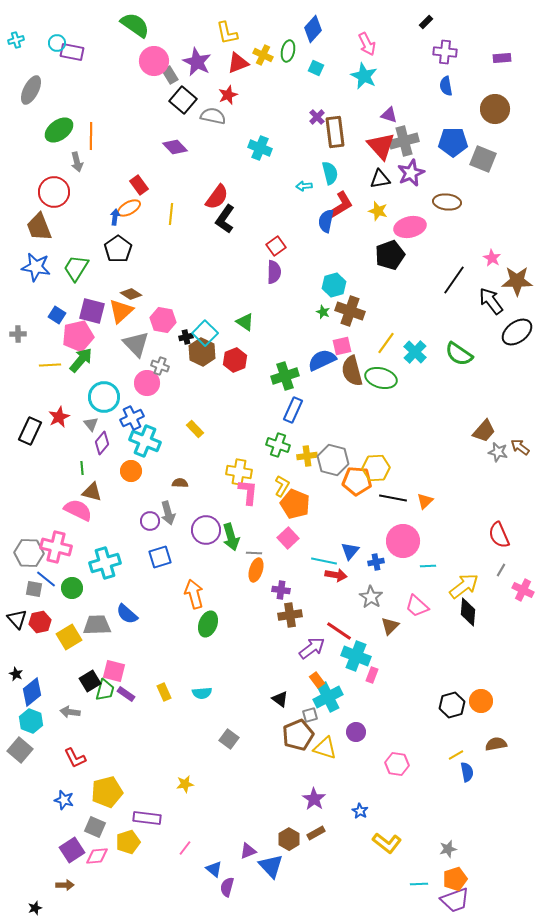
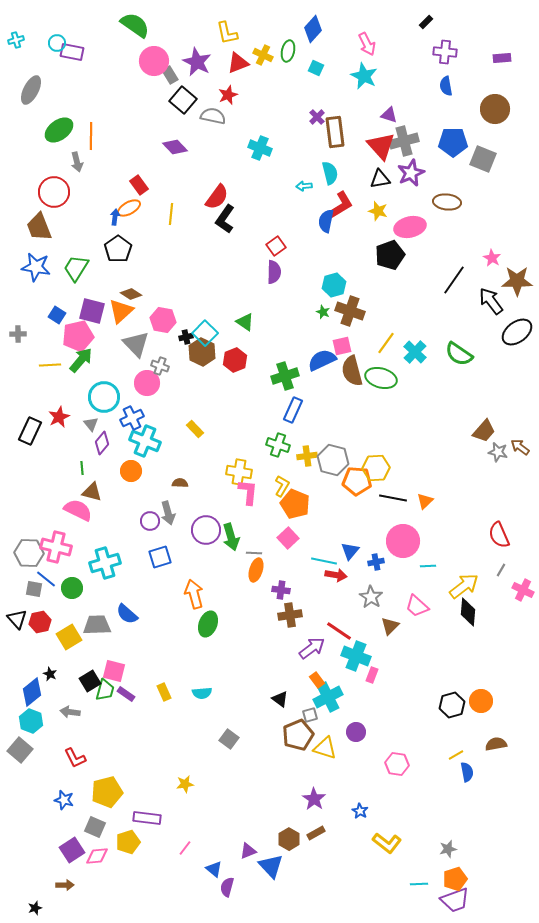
black star at (16, 674): moved 34 px right
